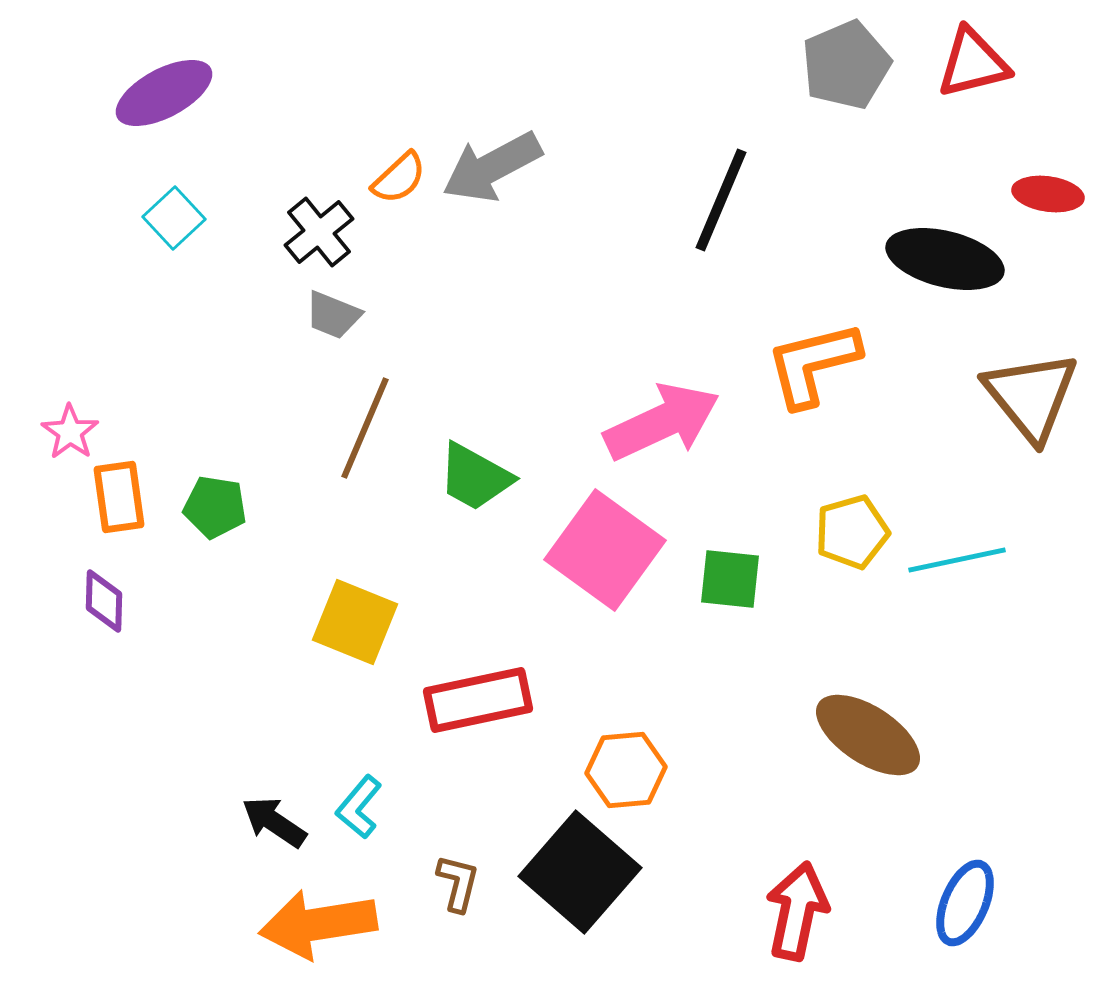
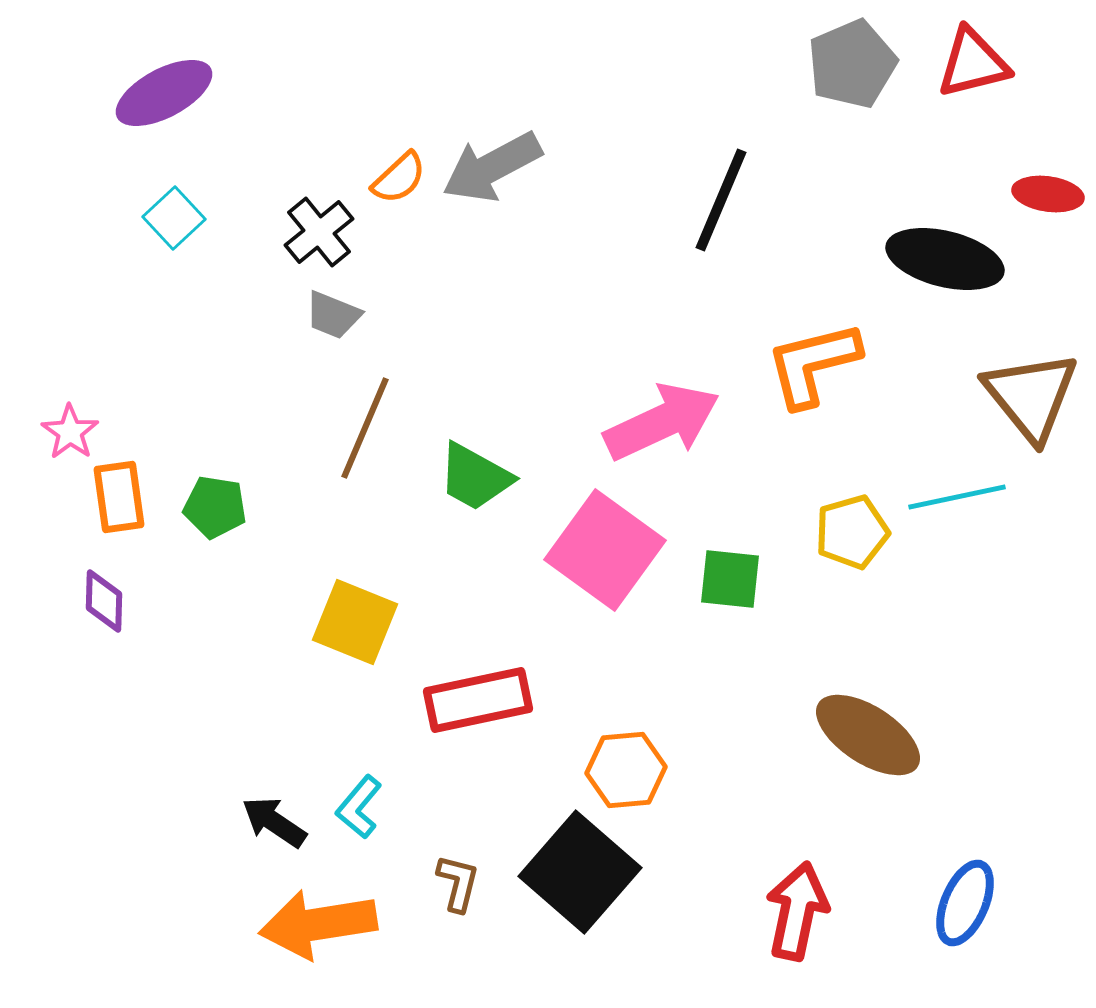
gray pentagon: moved 6 px right, 1 px up
cyan line: moved 63 px up
